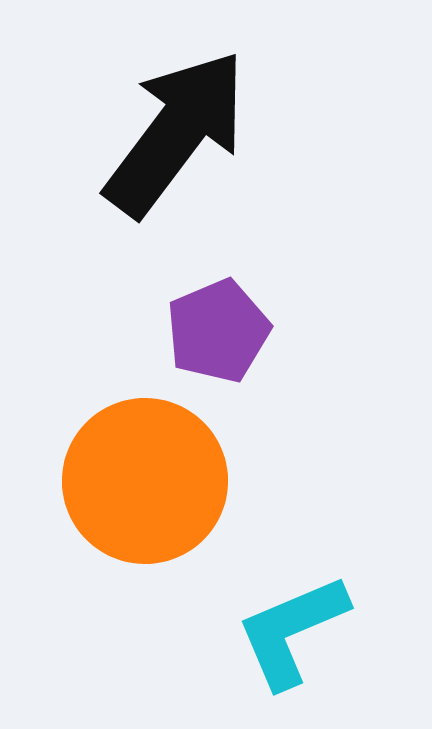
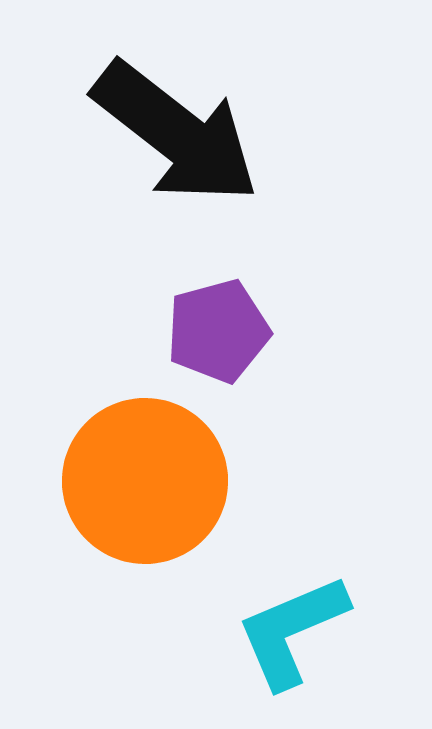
black arrow: rotated 91 degrees clockwise
purple pentagon: rotated 8 degrees clockwise
